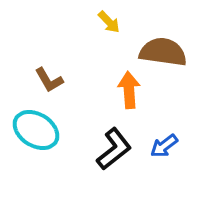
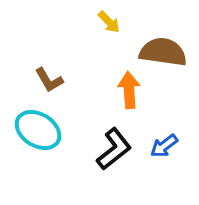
cyan ellipse: moved 2 px right
